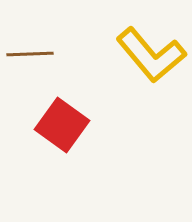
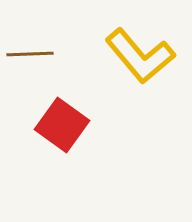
yellow L-shape: moved 11 px left, 1 px down
